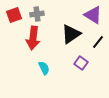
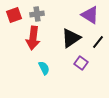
purple triangle: moved 3 px left
black triangle: moved 4 px down
